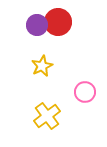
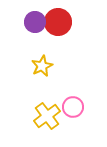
purple circle: moved 2 px left, 3 px up
pink circle: moved 12 px left, 15 px down
